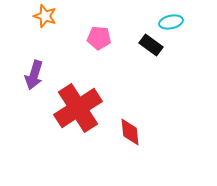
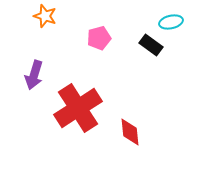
pink pentagon: rotated 20 degrees counterclockwise
